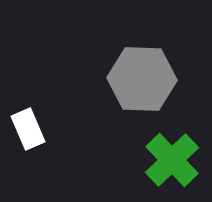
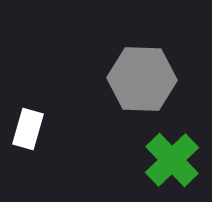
white rectangle: rotated 39 degrees clockwise
